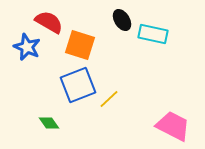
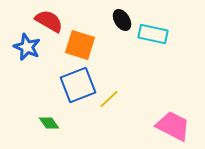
red semicircle: moved 1 px up
